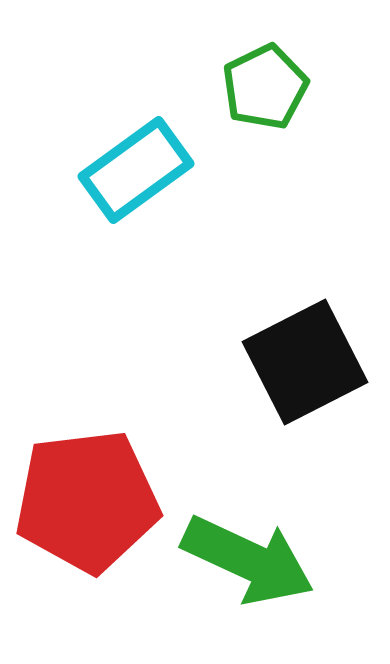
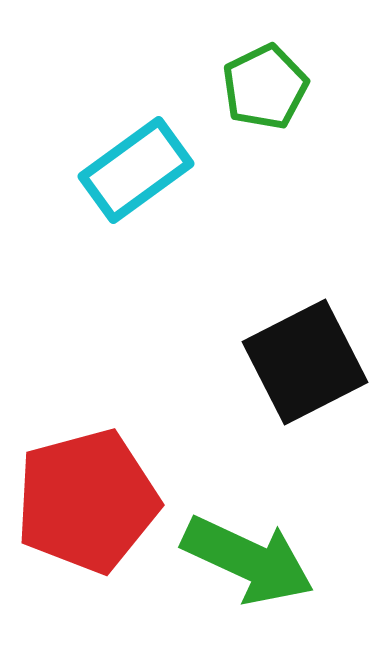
red pentagon: rotated 8 degrees counterclockwise
